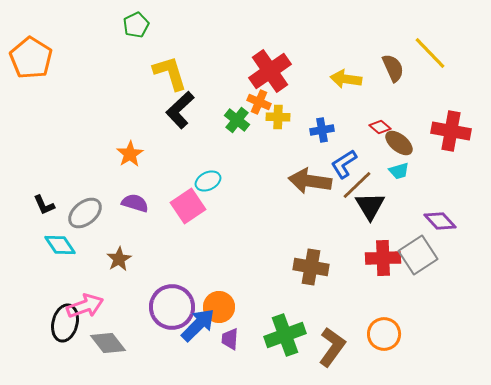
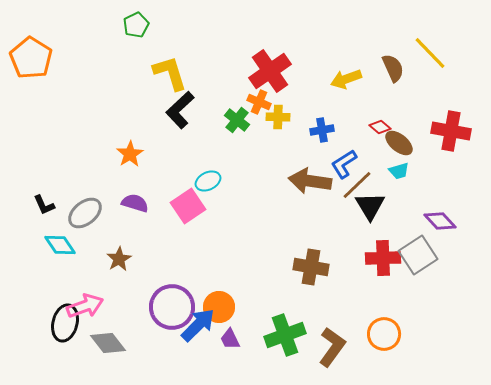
yellow arrow at (346, 79): rotated 28 degrees counterclockwise
purple trapezoid at (230, 339): rotated 30 degrees counterclockwise
